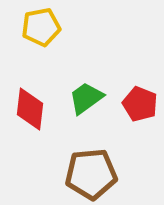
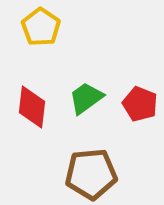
yellow pentagon: rotated 27 degrees counterclockwise
red diamond: moved 2 px right, 2 px up
